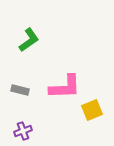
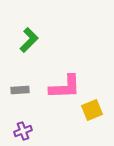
green L-shape: rotated 10 degrees counterclockwise
gray rectangle: rotated 18 degrees counterclockwise
